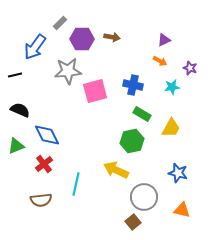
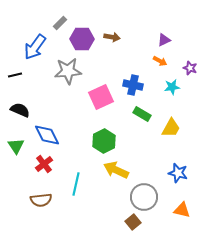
pink square: moved 6 px right, 6 px down; rotated 10 degrees counterclockwise
green hexagon: moved 28 px left; rotated 15 degrees counterclockwise
green triangle: rotated 42 degrees counterclockwise
